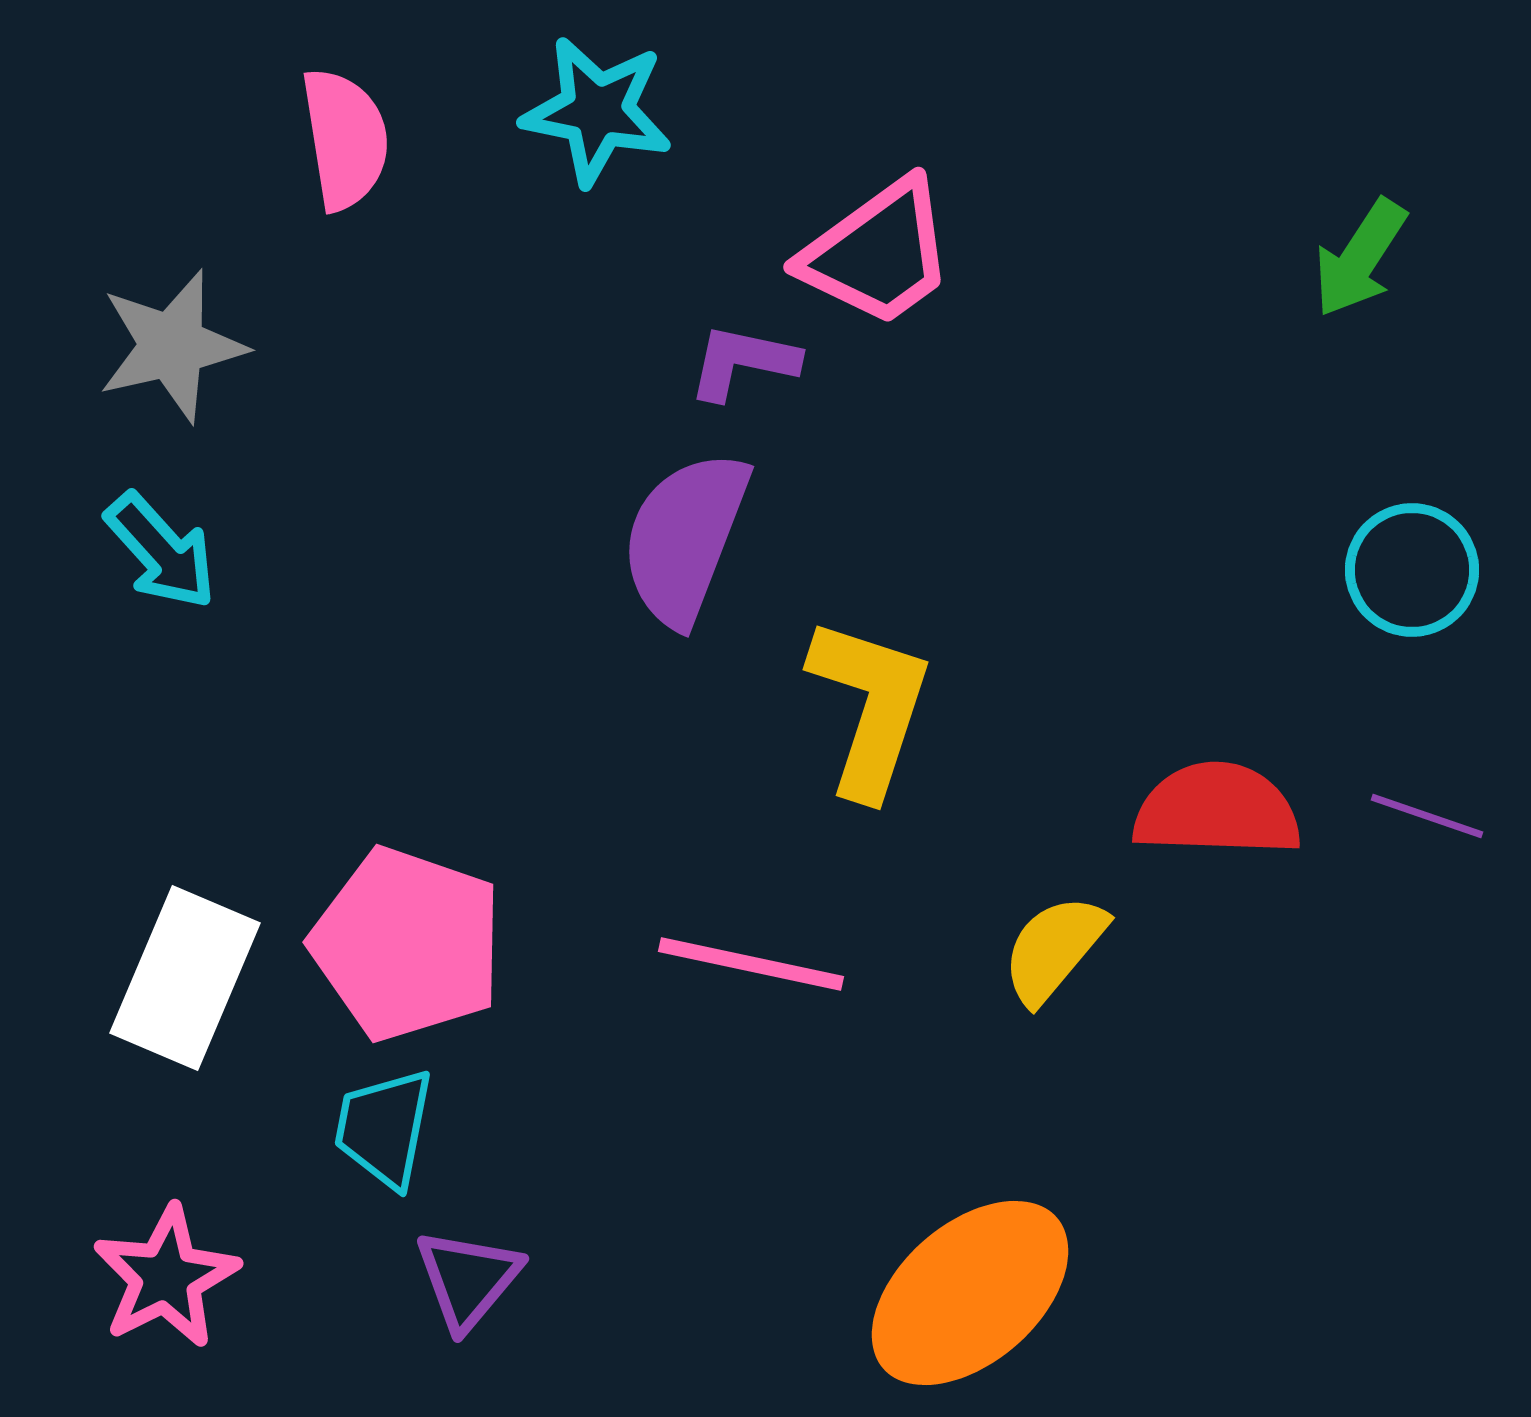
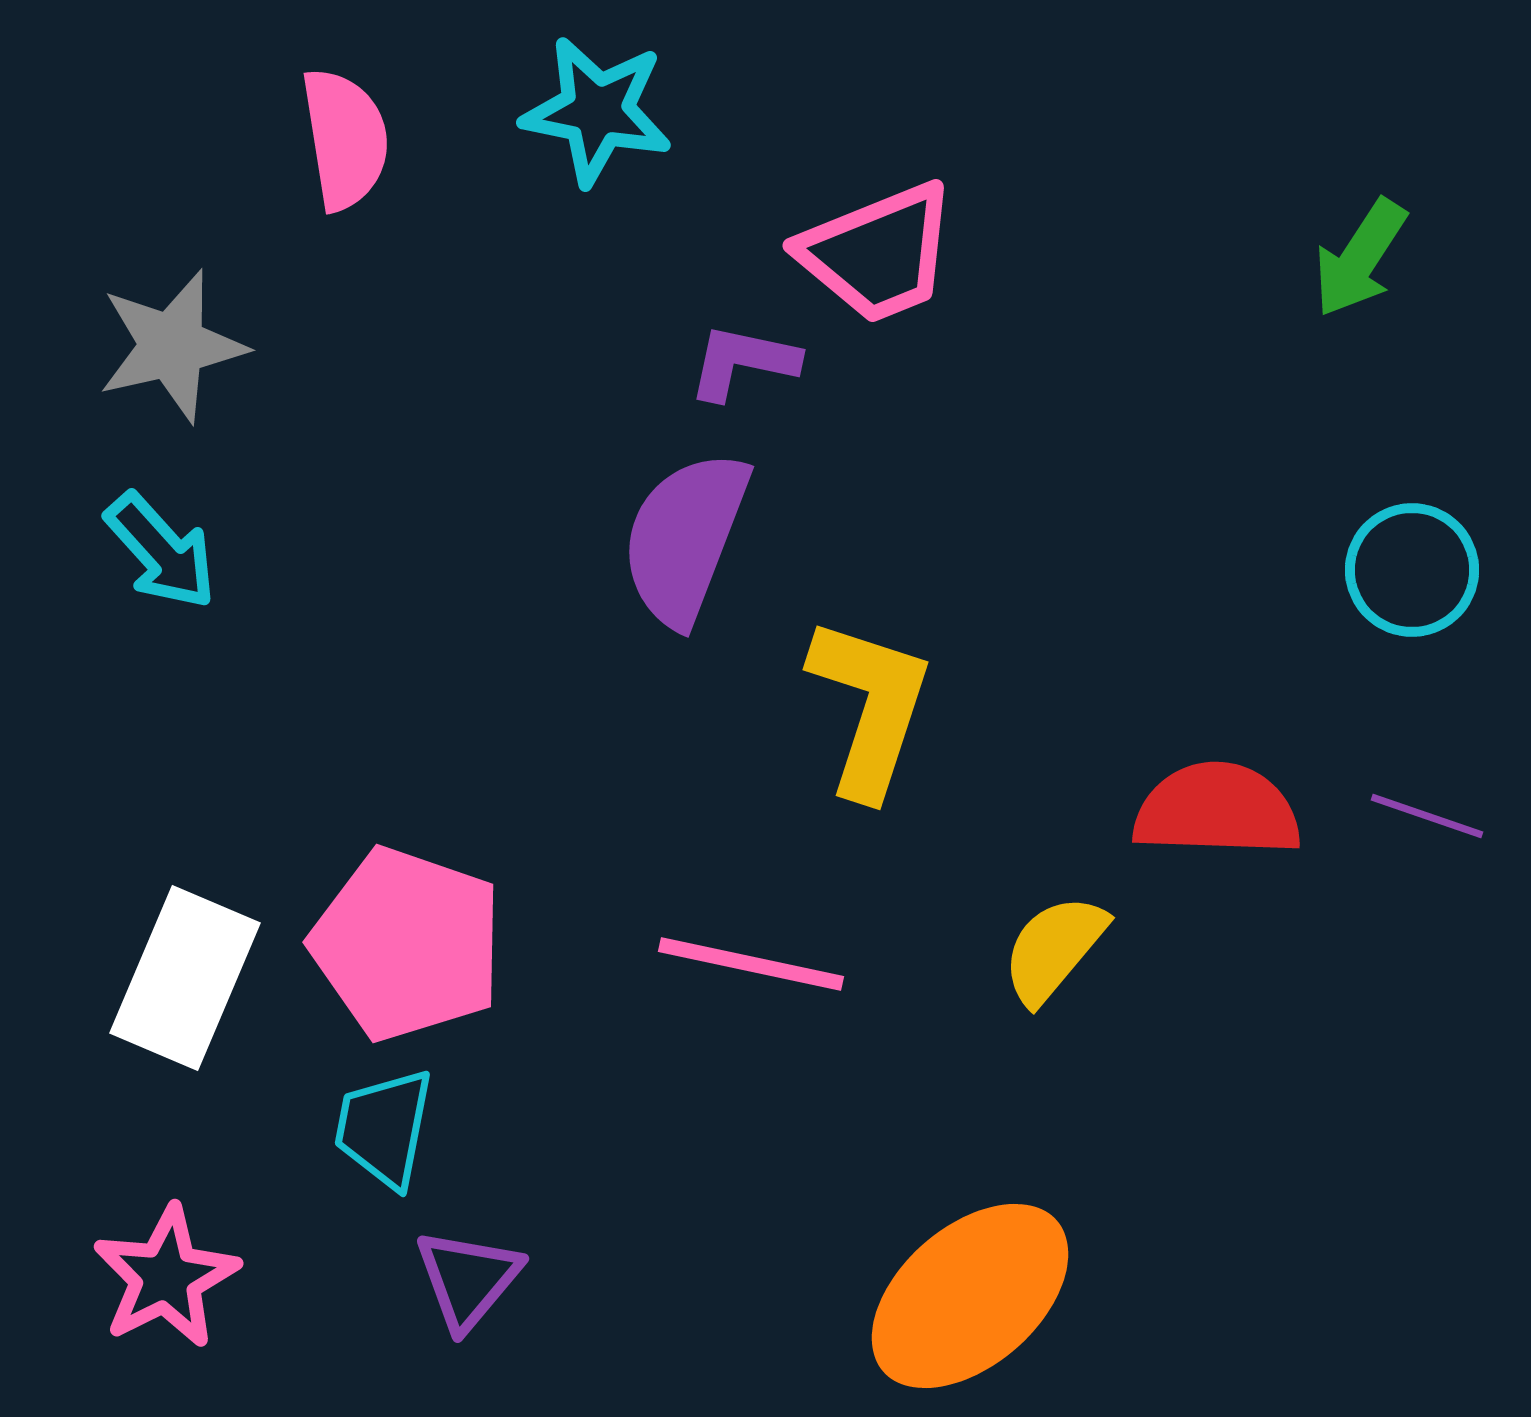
pink trapezoid: rotated 14 degrees clockwise
orange ellipse: moved 3 px down
